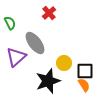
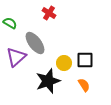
red cross: rotated 16 degrees counterclockwise
green semicircle: rotated 32 degrees counterclockwise
black square: moved 11 px up
